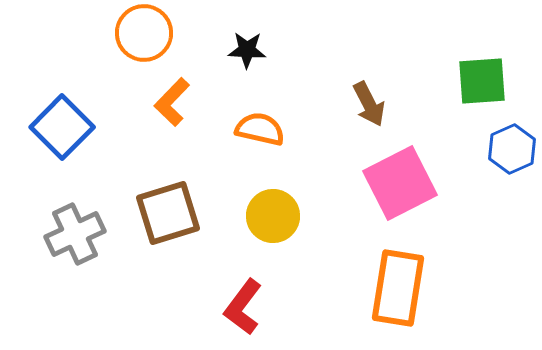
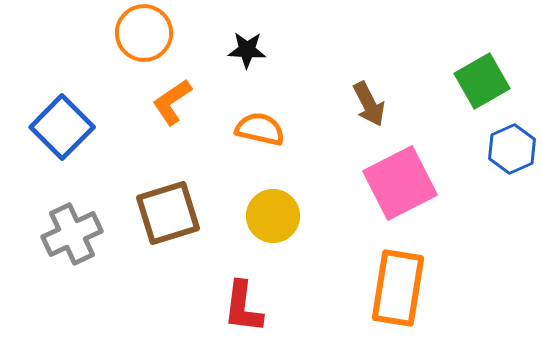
green square: rotated 26 degrees counterclockwise
orange L-shape: rotated 12 degrees clockwise
gray cross: moved 3 px left
red L-shape: rotated 30 degrees counterclockwise
